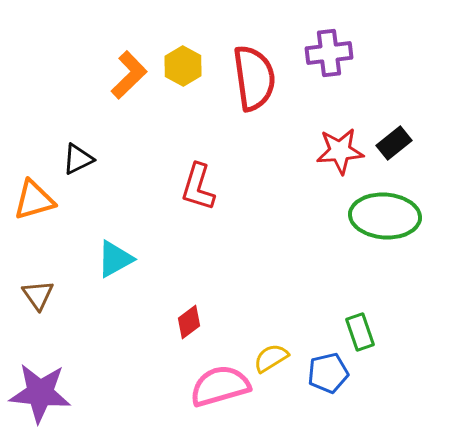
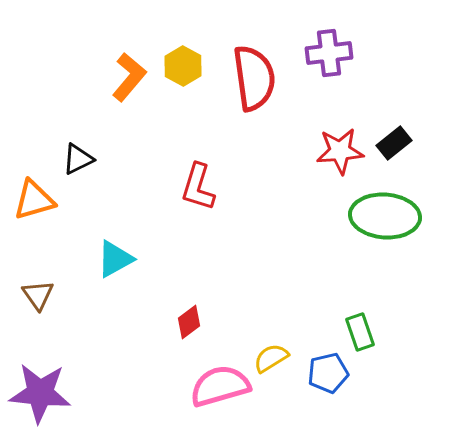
orange L-shape: moved 2 px down; rotated 6 degrees counterclockwise
